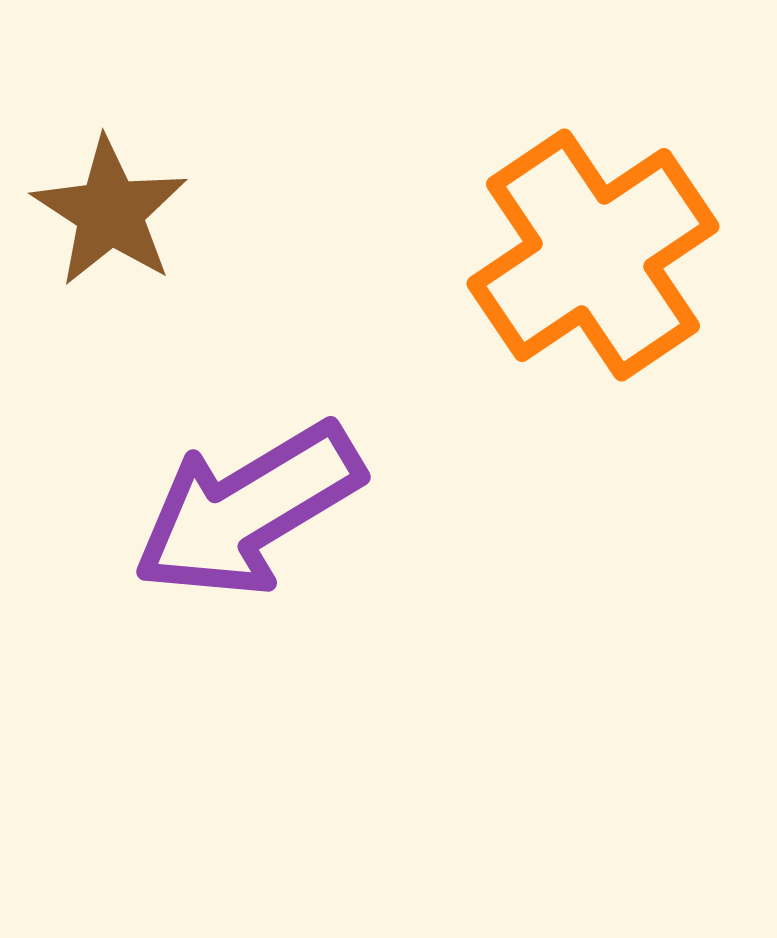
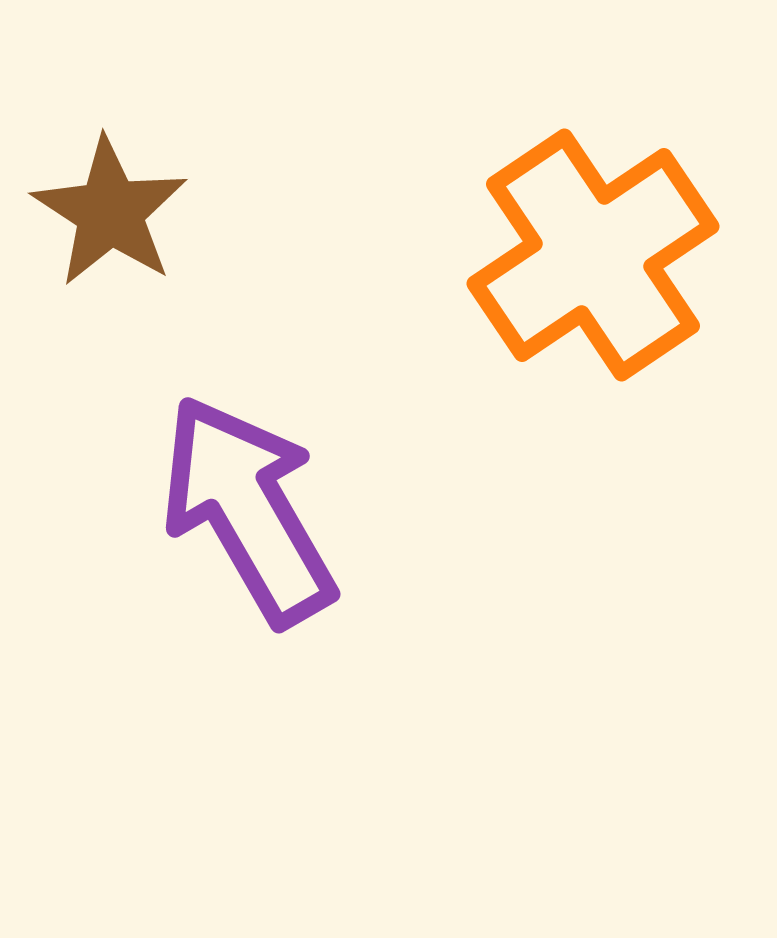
purple arrow: rotated 91 degrees clockwise
